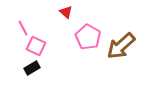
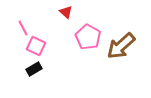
black rectangle: moved 2 px right, 1 px down
